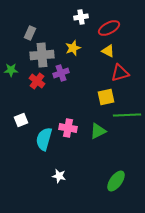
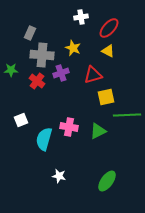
red ellipse: rotated 20 degrees counterclockwise
yellow star: rotated 28 degrees counterclockwise
gray cross: rotated 10 degrees clockwise
red triangle: moved 27 px left, 2 px down
pink cross: moved 1 px right, 1 px up
green ellipse: moved 9 px left
